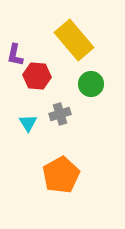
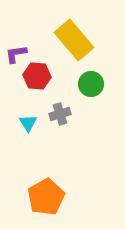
purple L-shape: moved 1 px right, 1 px up; rotated 70 degrees clockwise
orange pentagon: moved 15 px left, 22 px down
